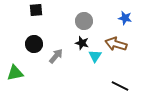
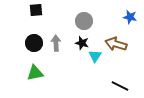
blue star: moved 5 px right, 1 px up
black circle: moved 1 px up
gray arrow: moved 13 px up; rotated 42 degrees counterclockwise
green triangle: moved 20 px right
